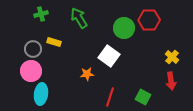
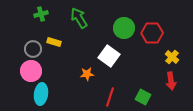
red hexagon: moved 3 px right, 13 px down
